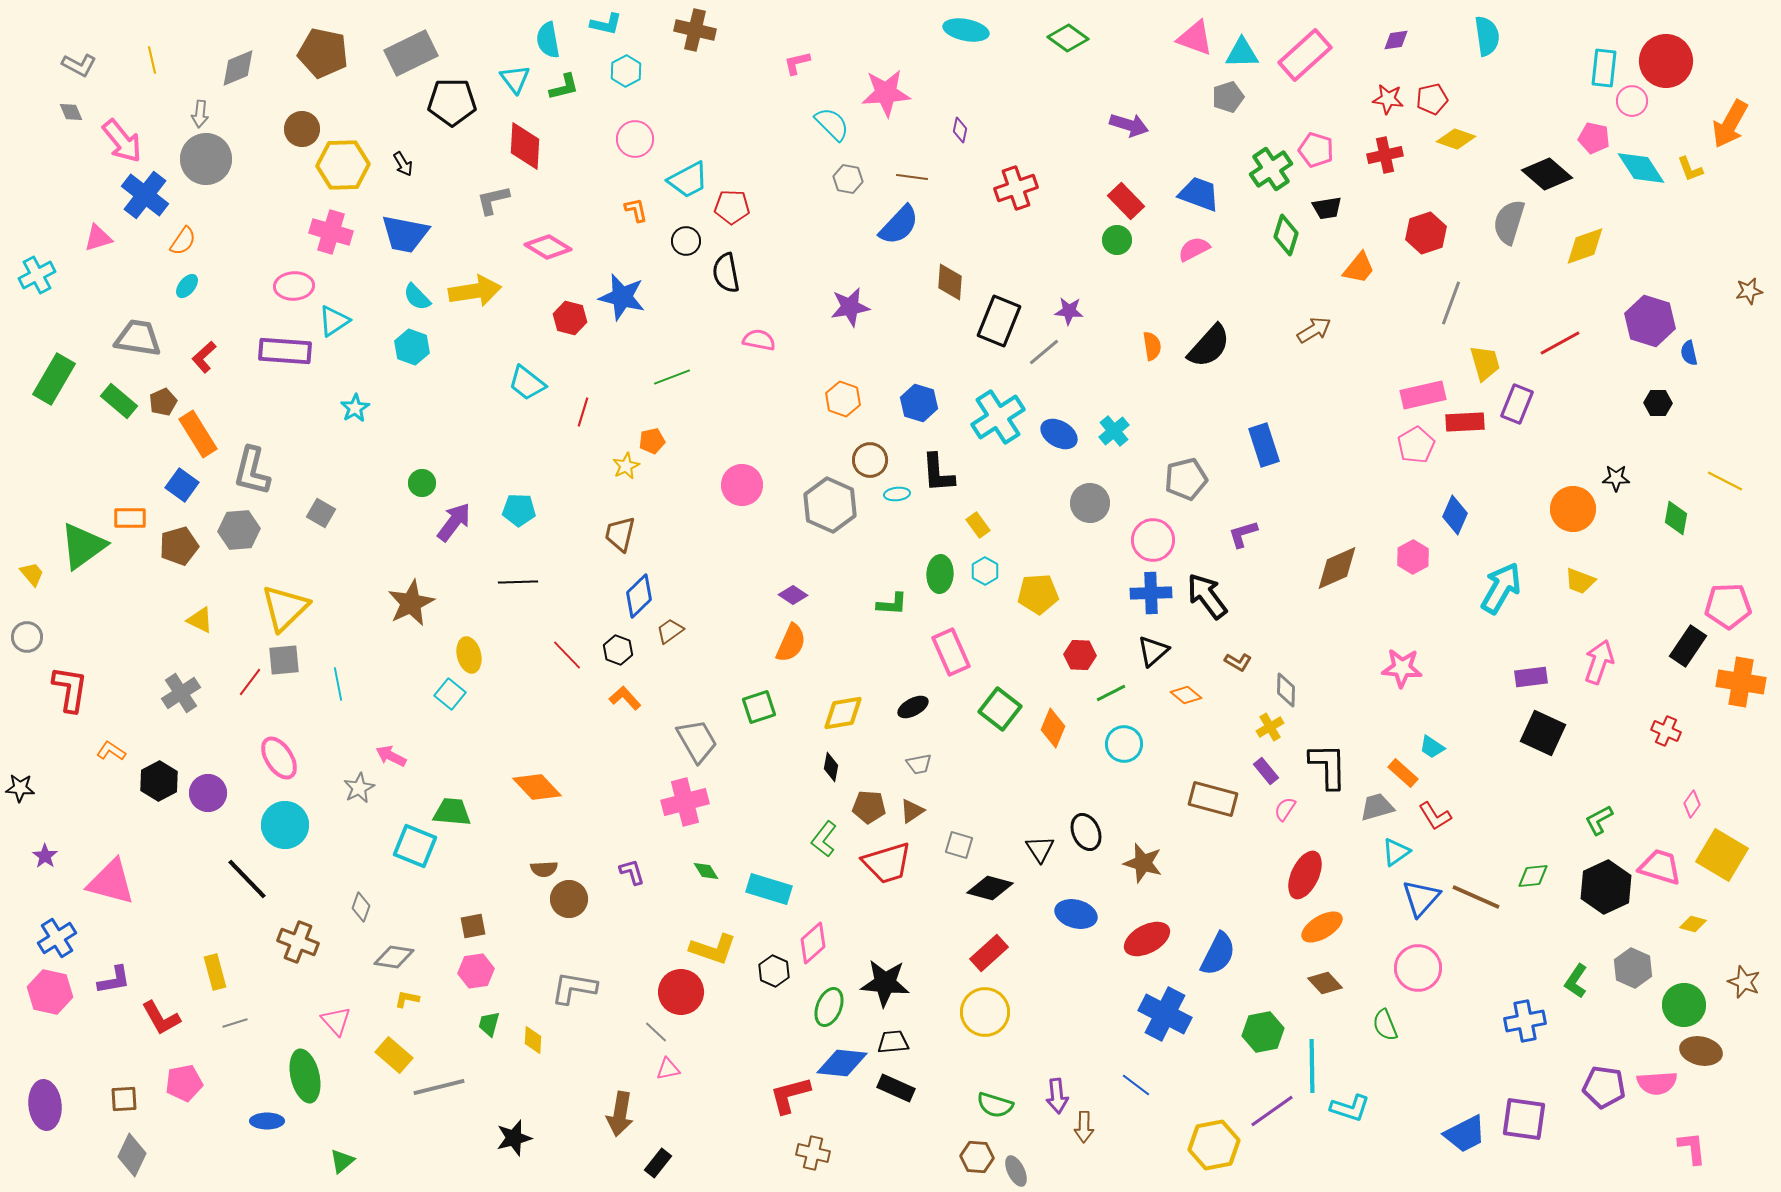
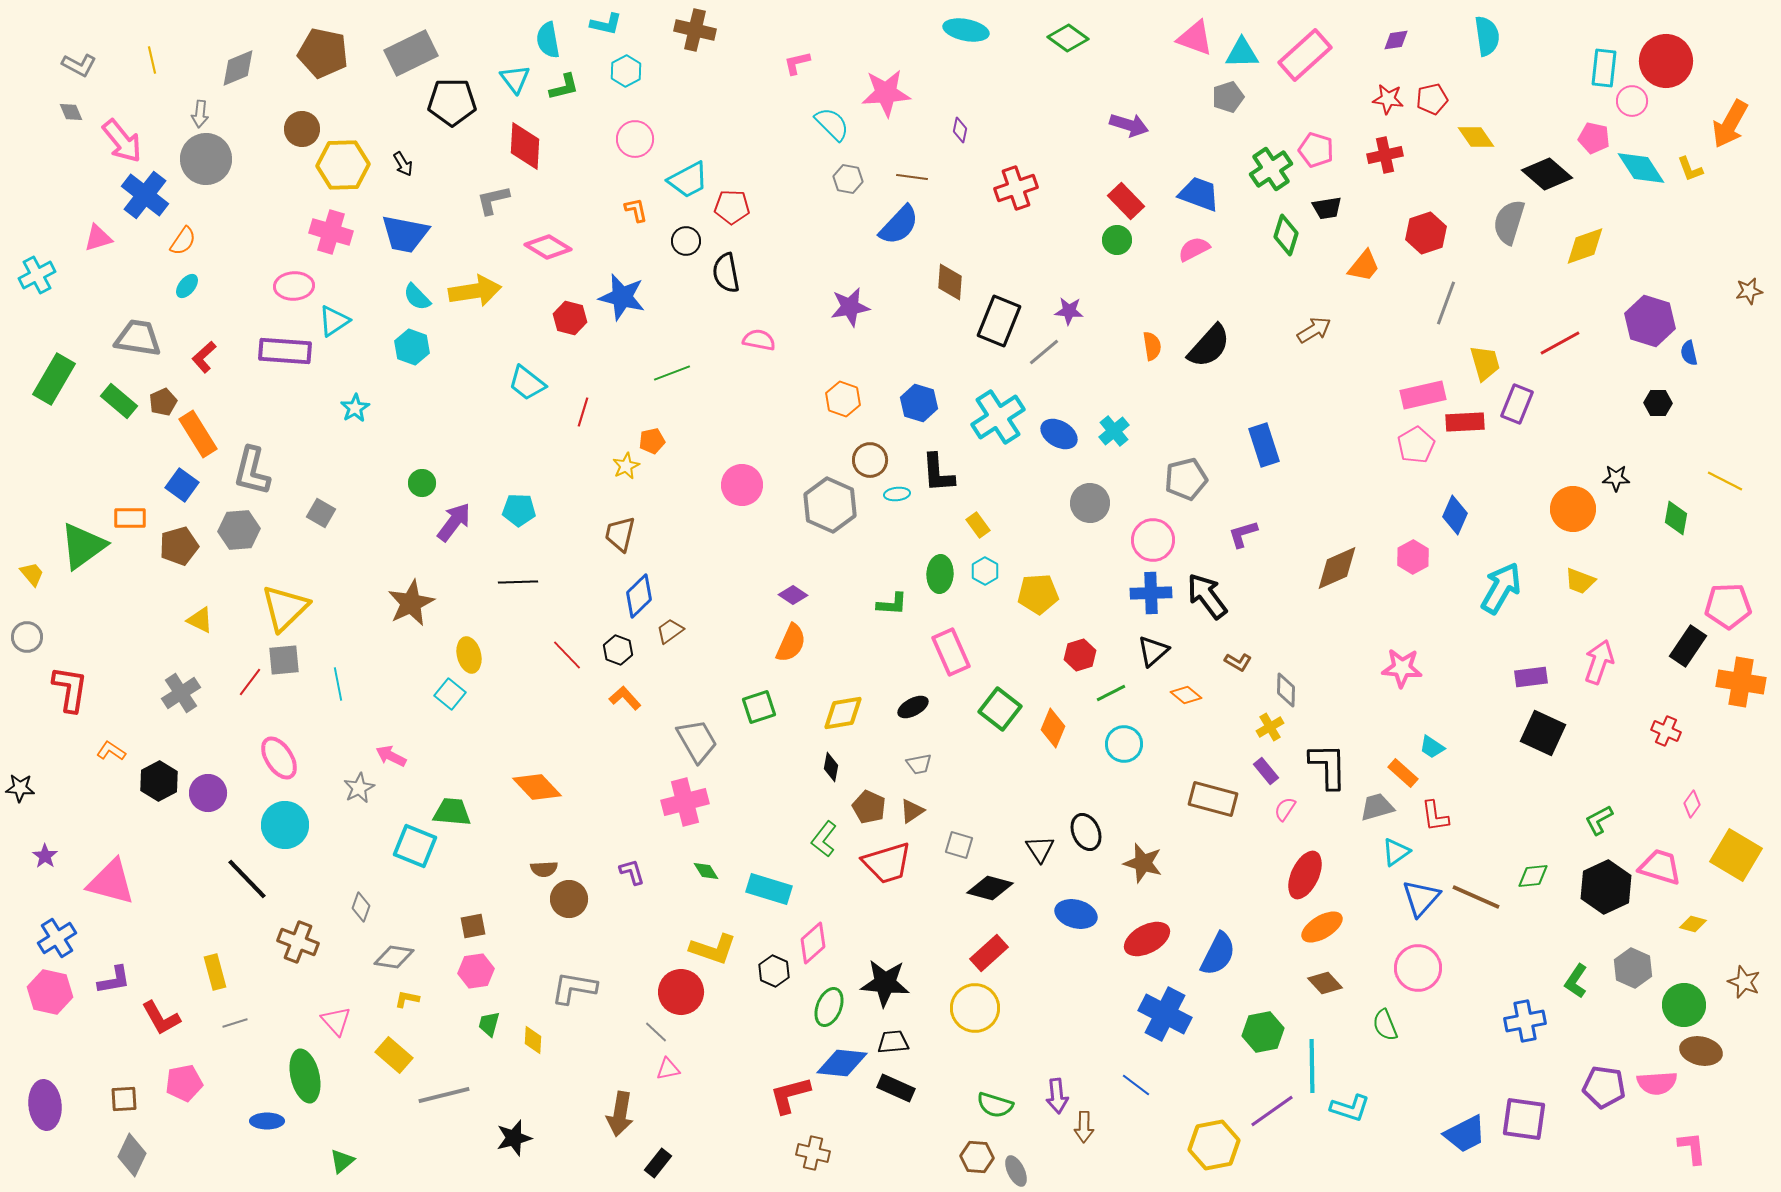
yellow diamond at (1456, 139): moved 20 px right, 2 px up; rotated 36 degrees clockwise
orange trapezoid at (1359, 268): moved 5 px right, 2 px up
gray line at (1451, 303): moved 5 px left
green line at (672, 377): moved 4 px up
red hexagon at (1080, 655): rotated 20 degrees counterclockwise
brown pentagon at (869, 807): rotated 20 degrees clockwise
red L-shape at (1435, 816): rotated 24 degrees clockwise
yellow square at (1722, 855): moved 14 px right
yellow circle at (985, 1012): moved 10 px left, 4 px up
gray line at (439, 1087): moved 5 px right, 8 px down
